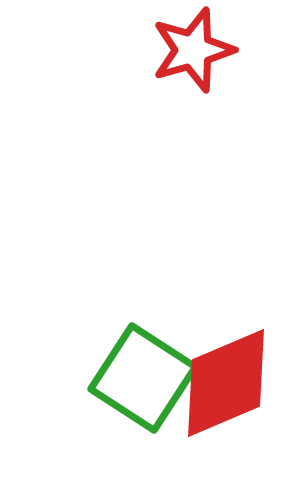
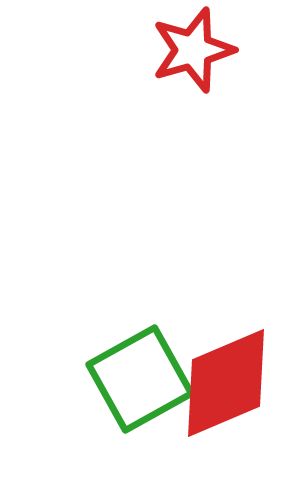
green square: moved 3 px left, 1 px down; rotated 28 degrees clockwise
